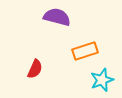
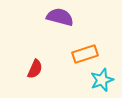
purple semicircle: moved 3 px right
orange rectangle: moved 3 px down
